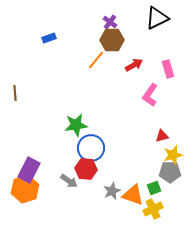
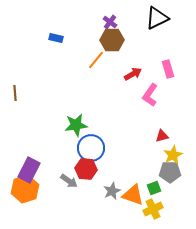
blue rectangle: moved 7 px right; rotated 32 degrees clockwise
red arrow: moved 1 px left, 9 px down
yellow star: rotated 12 degrees counterclockwise
